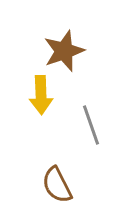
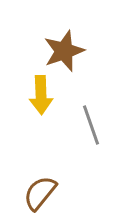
brown semicircle: moved 17 px left, 8 px down; rotated 66 degrees clockwise
